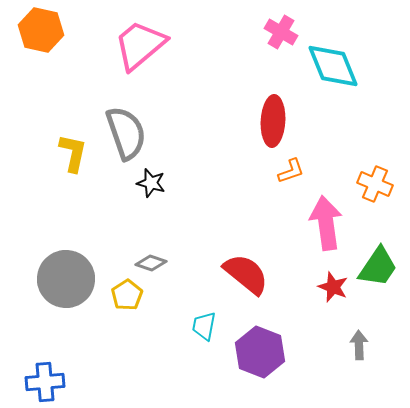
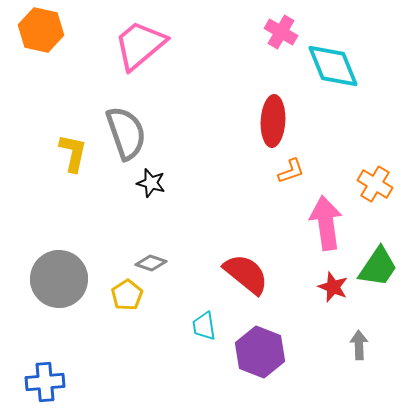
orange cross: rotated 8 degrees clockwise
gray circle: moved 7 px left
cyan trapezoid: rotated 20 degrees counterclockwise
